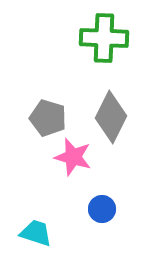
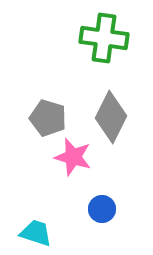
green cross: rotated 6 degrees clockwise
